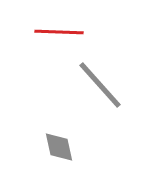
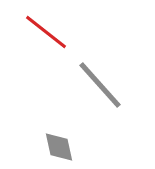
red line: moved 13 px left; rotated 36 degrees clockwise
